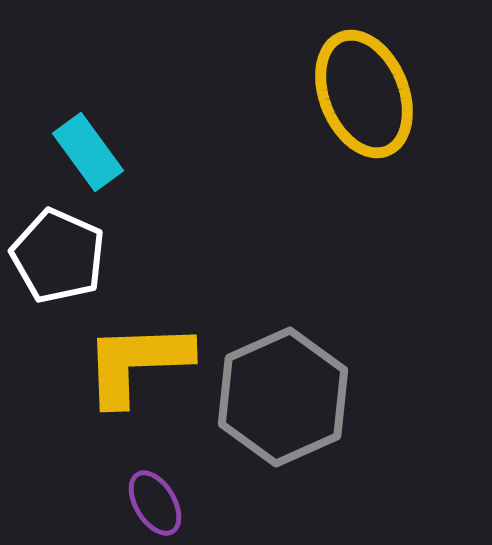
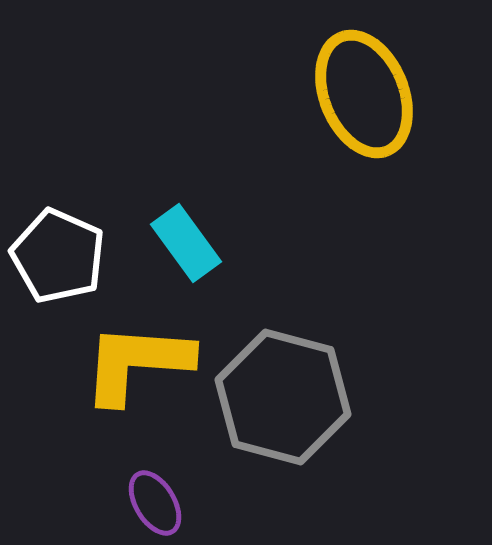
cyan rectangle: moved 98 px right, 91 px down
yellow L-shape: rotated 6 degrees clockwise
gray hexagon: rotated 21 degrees counterclockwise
